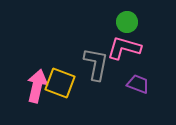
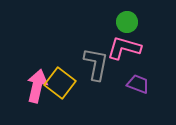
yellow square: rotated 16 degrees clockwise
